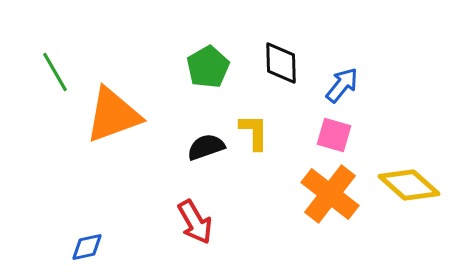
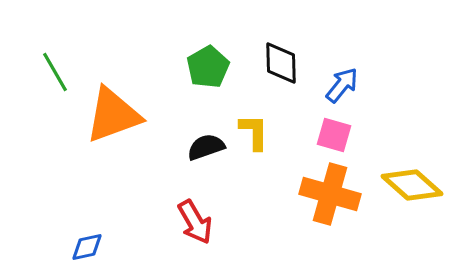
yellow diamond: moved 3 px right
orange cross: rotated 22 degrees counterclockwise
